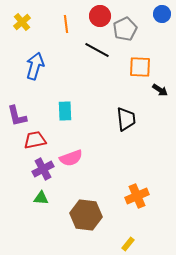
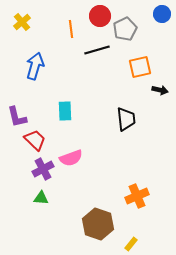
orange line: moved 5 px right, 5 px down
black line: rotated 45 degrees counterclockwise
orange square: rotated 15 degrees counterclockwise
black arrow: rotated 21 degrees counterclockwise
purple L-shape: moved 1 px down
red trapezoid: rotated 55 degrees clockwise
brown hexagon: moved 12 px right, 9 px down; rotated 12 degrees clockwise
yellow rectangle: moved 3 px right
